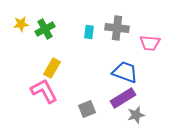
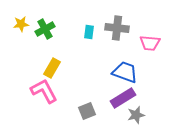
gray square: moved 2 px down
